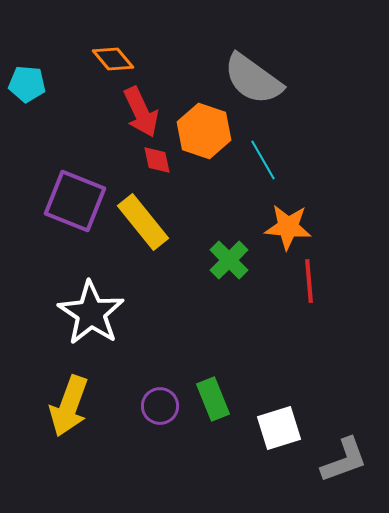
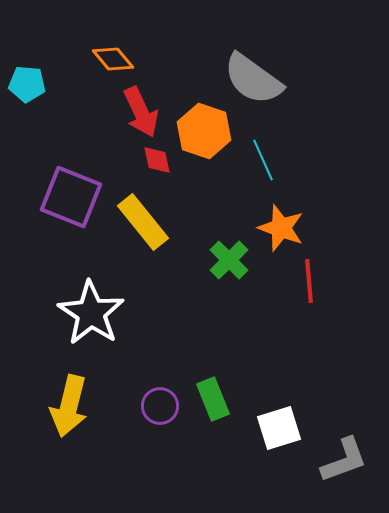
cyan line: rotated 6 degrees clockwise
purple square: moved 4 px left, 4 px up
orange star: moved 7 px left, 1 px down; rotated 15 degrees clockwise
yellow arrow: rotated 6 degrees counterclockwise
